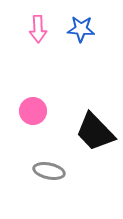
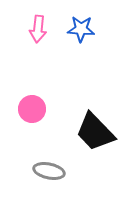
pink arrow: rotated 8 degrees clockwise
pink circle: moved 1 px left, 2 px up
